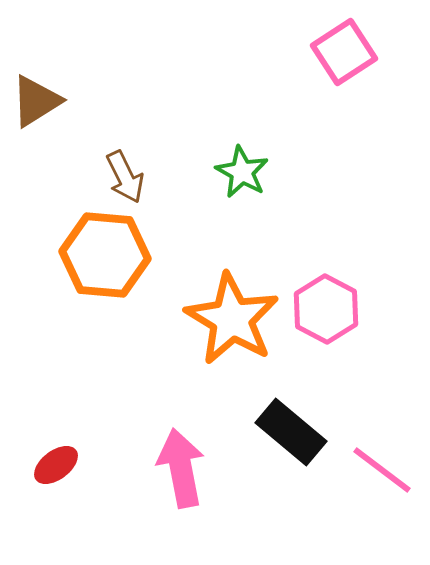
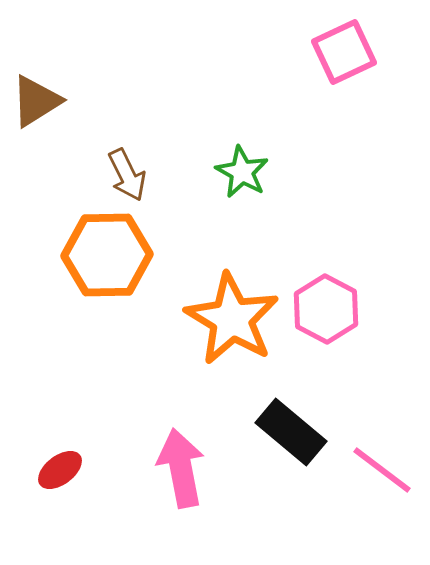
pink square: rotated 8 degrees clockwise
brown arrow: moved 2 px right, 2 px up
orange hexagon: moved 2 px right; rotated 6 degrees counterclockwise
red ellipse: moved 4 px right, 5 px down
